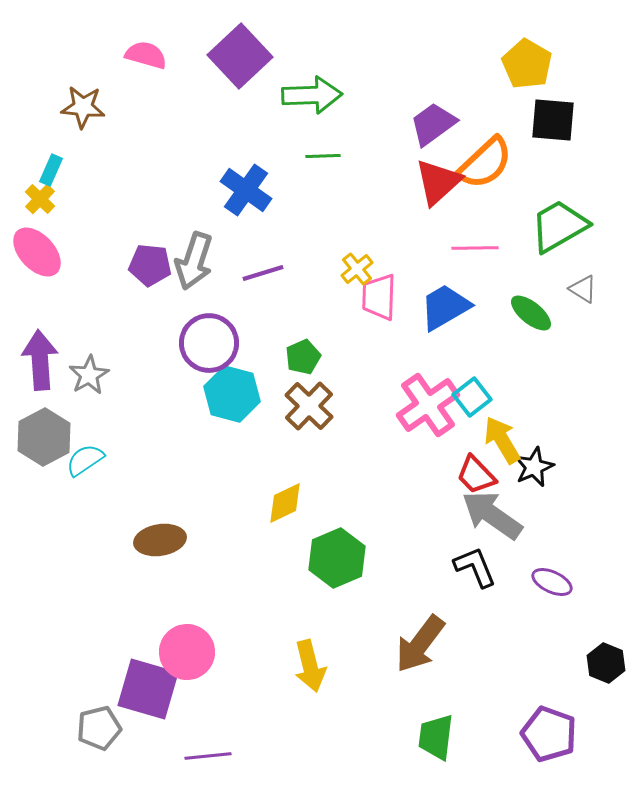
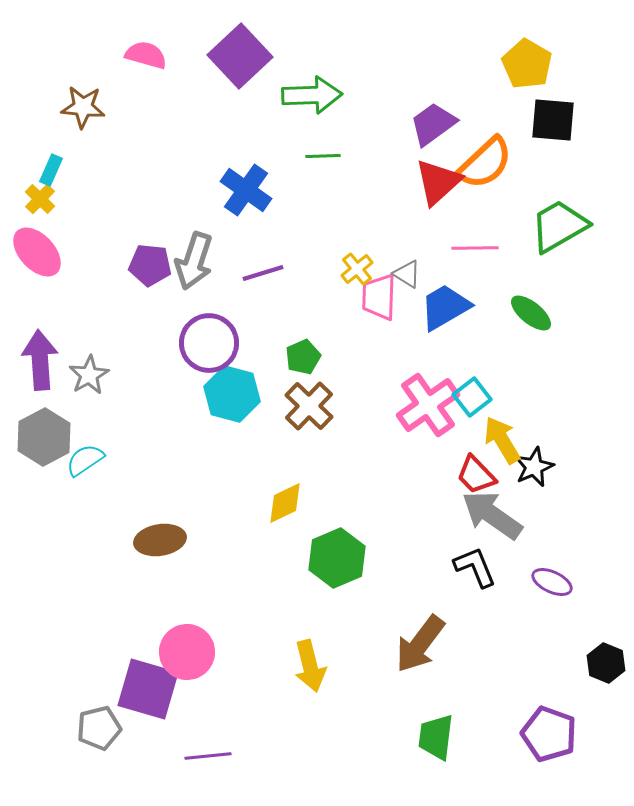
gray triangle at (583, 289): moved 176 px left, 15 px up
